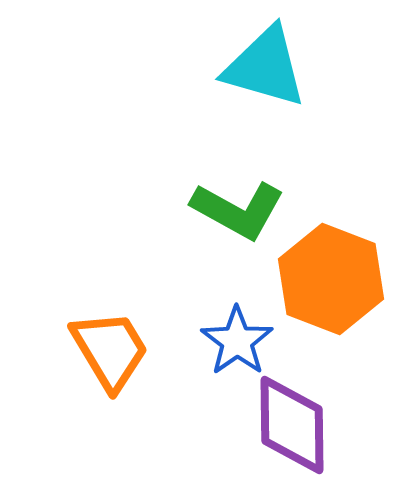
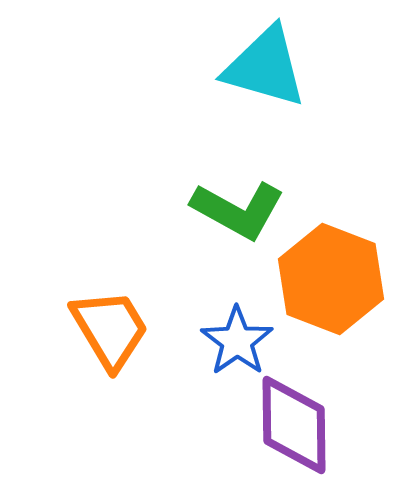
orange trapezoid: moved 21 px up
purple diamond: moved 2 px right
